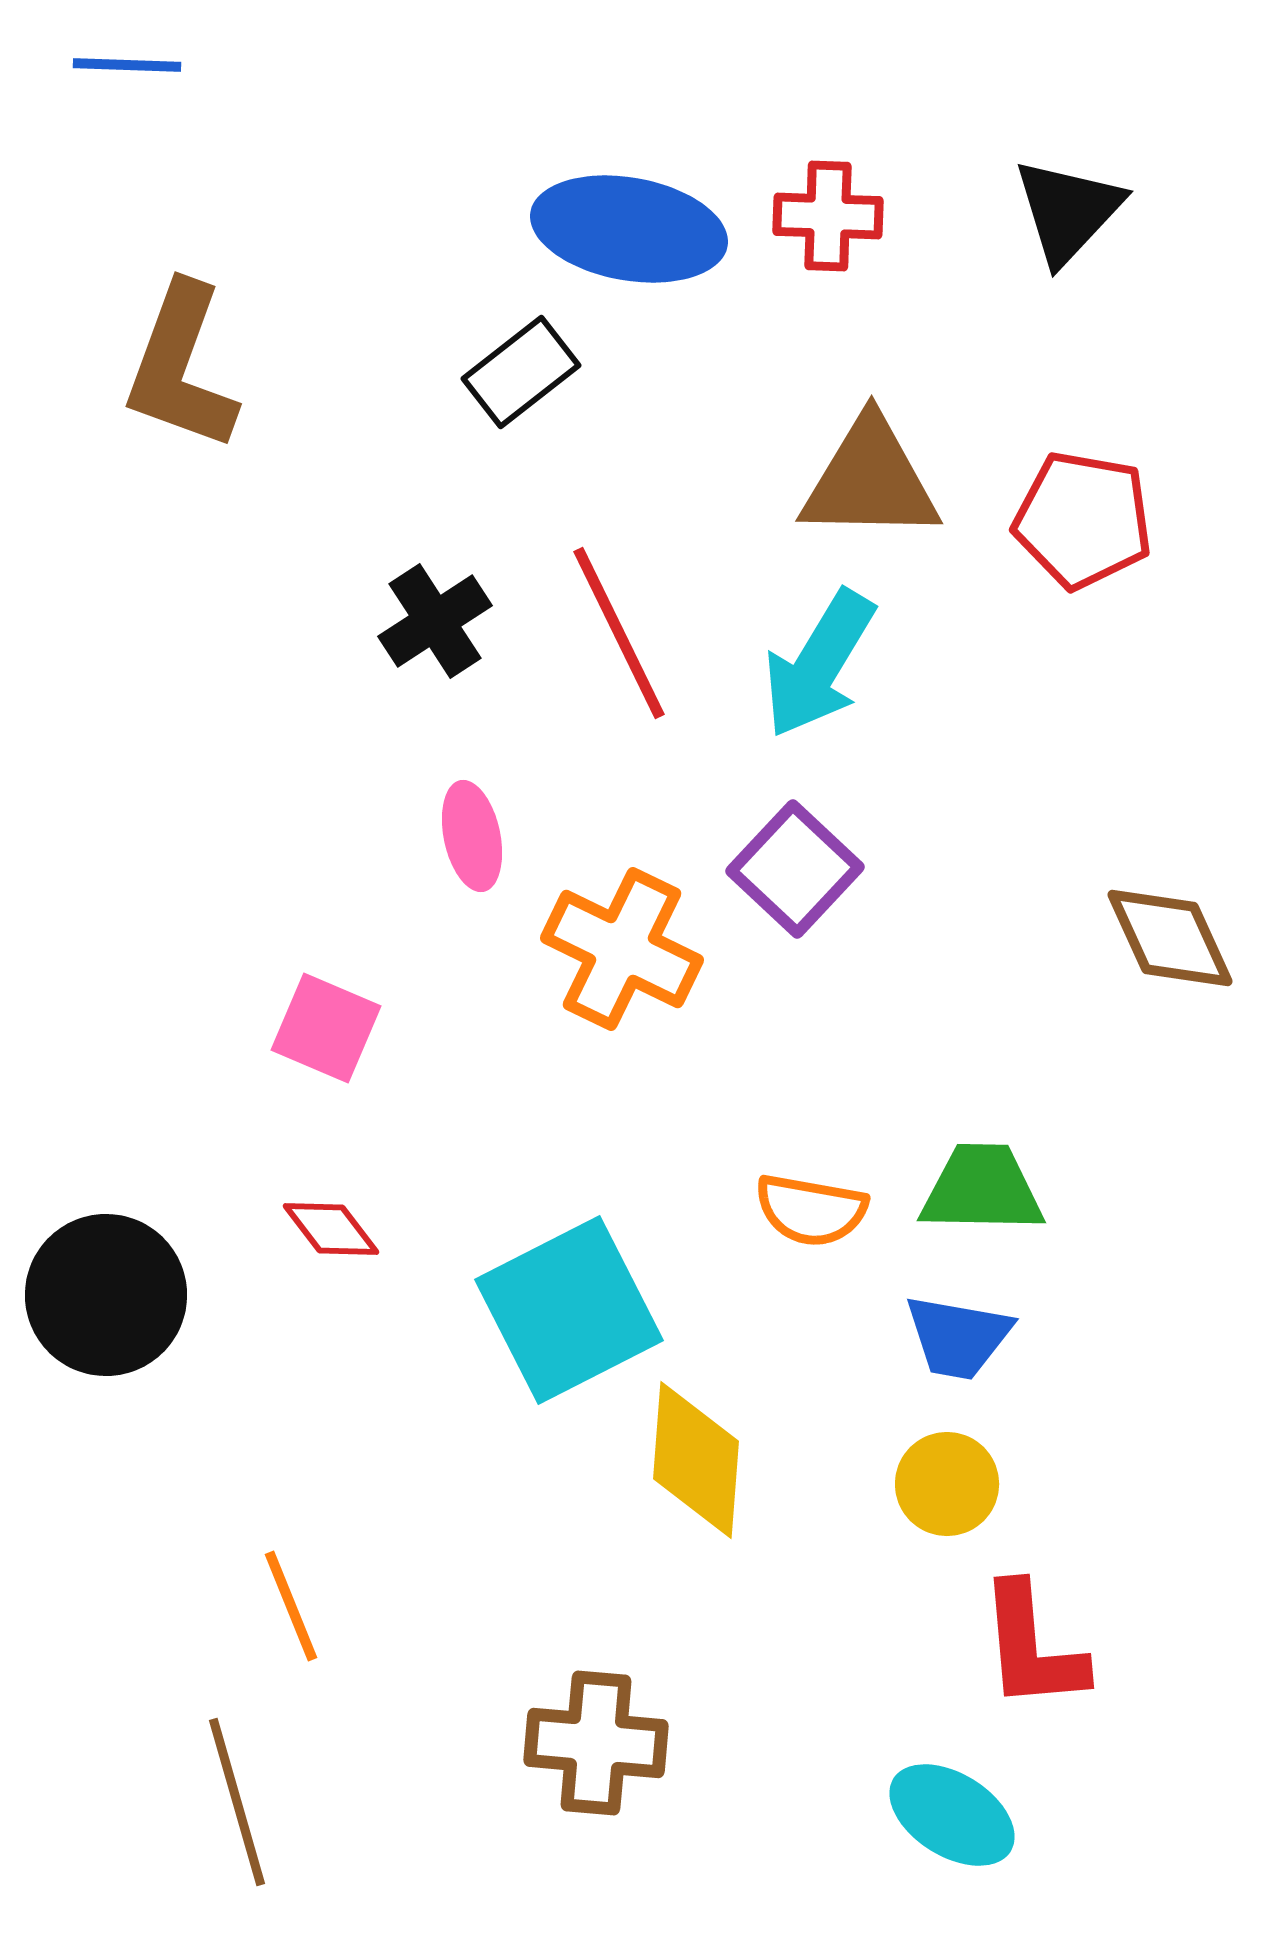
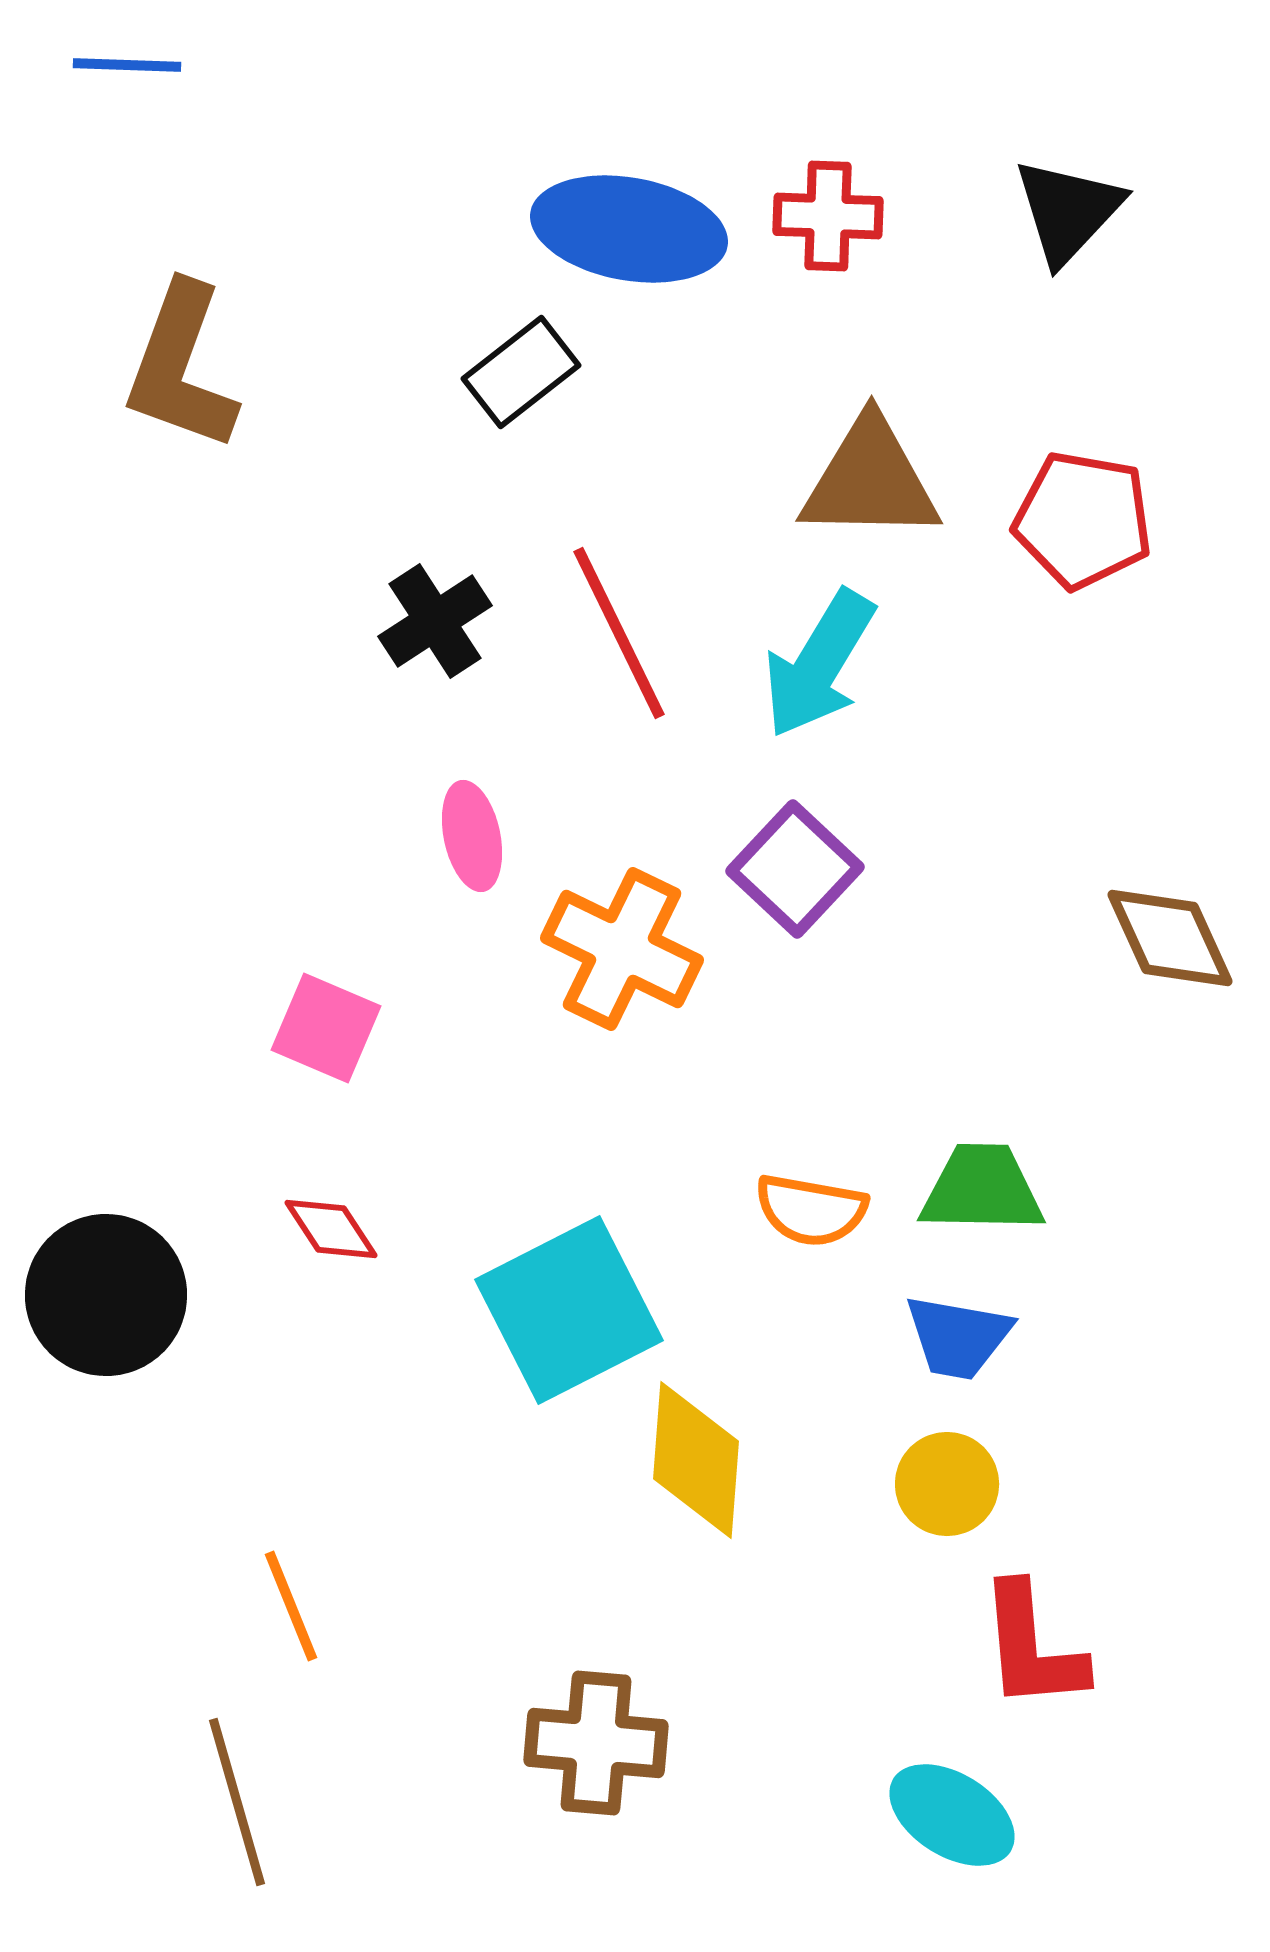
red diamond: rotated 4 degrees clockwise
